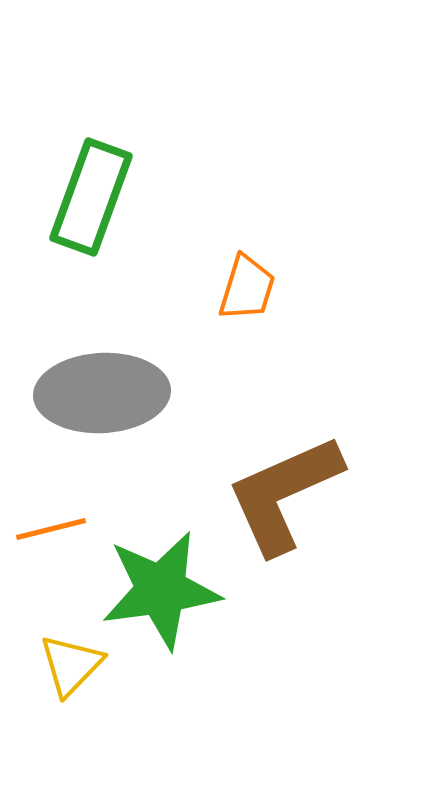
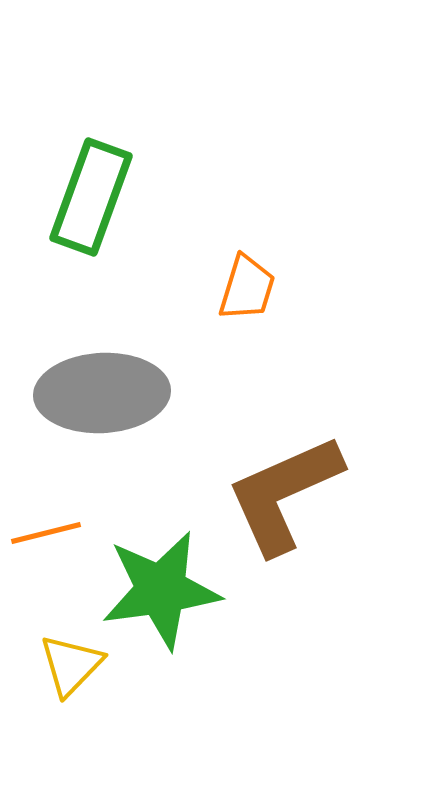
orange line: moved 5 px left, 4 px down
